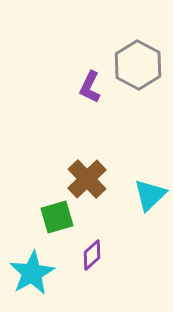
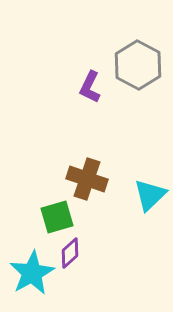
brown cross: rotated 27 degrees counterclockwise
purple diamond: moved 22 px left, 2 px up
